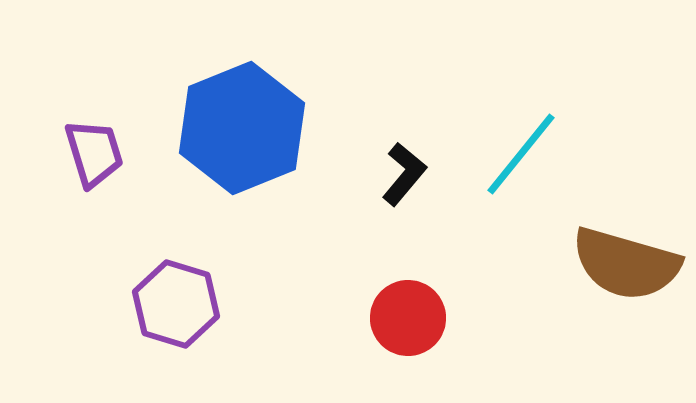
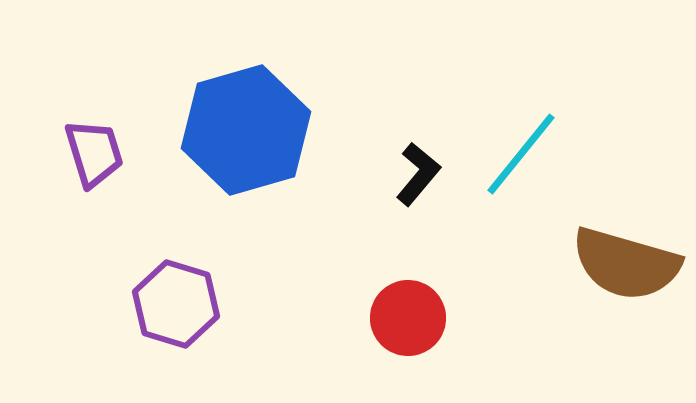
blue hexagon: moved 4 px right, 2 px down; rotated 6 degrees clockwise
black L-shape: moved 14 px right
